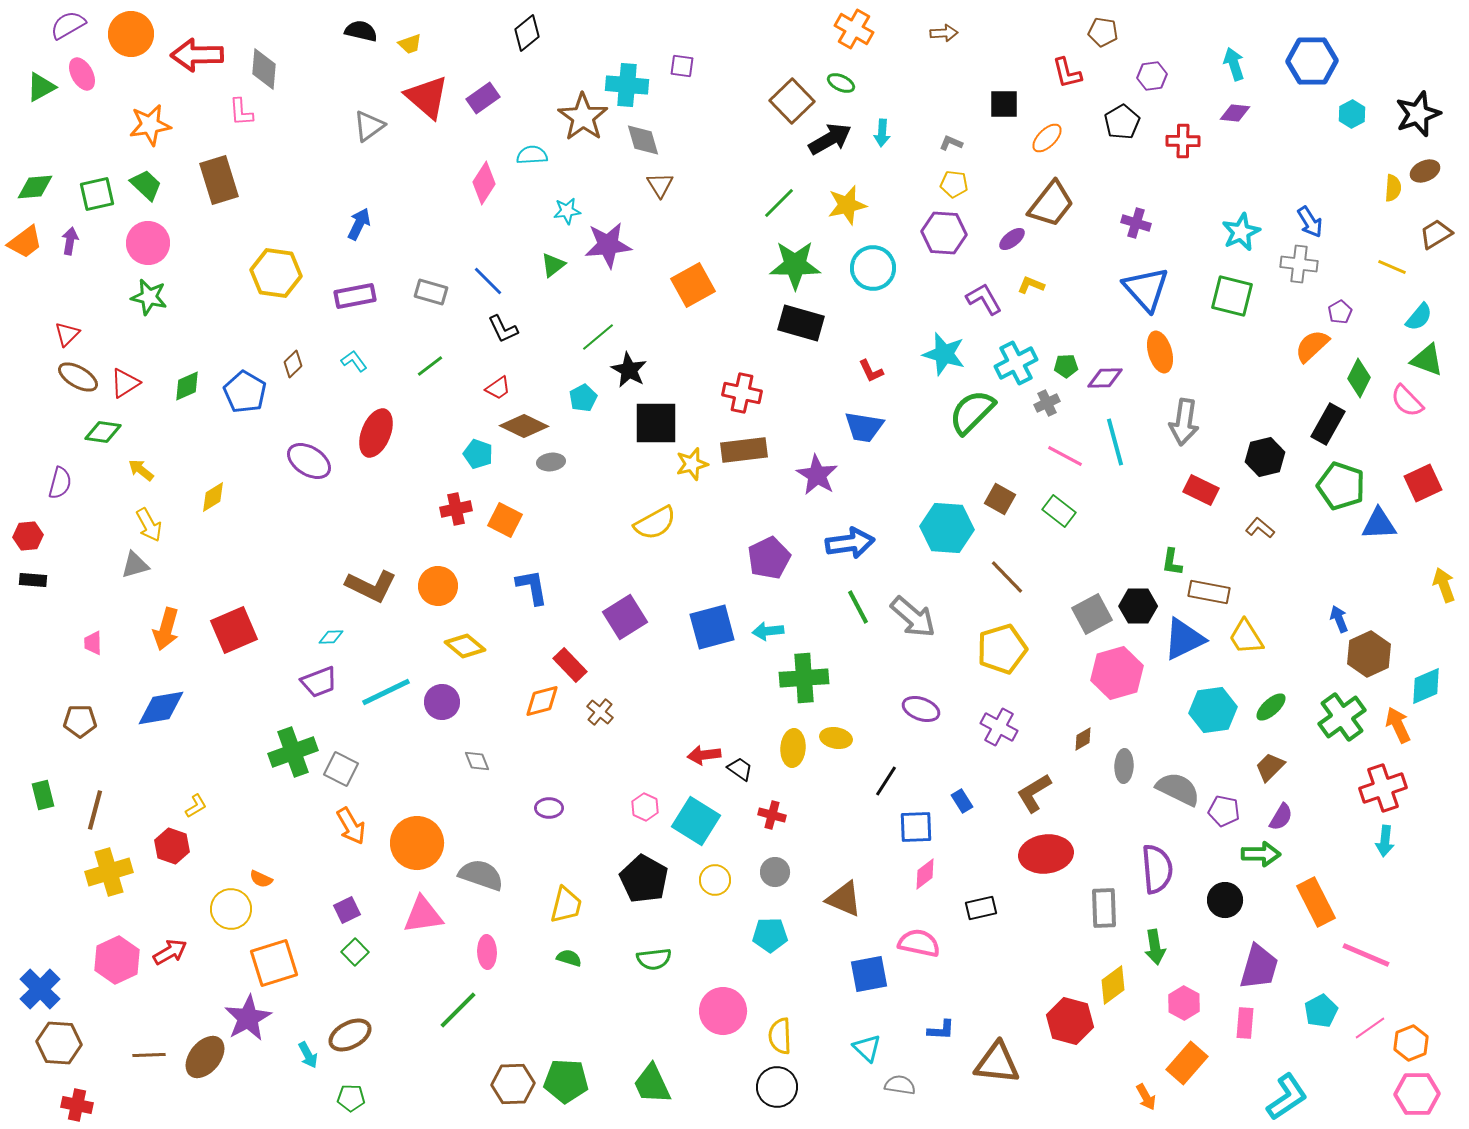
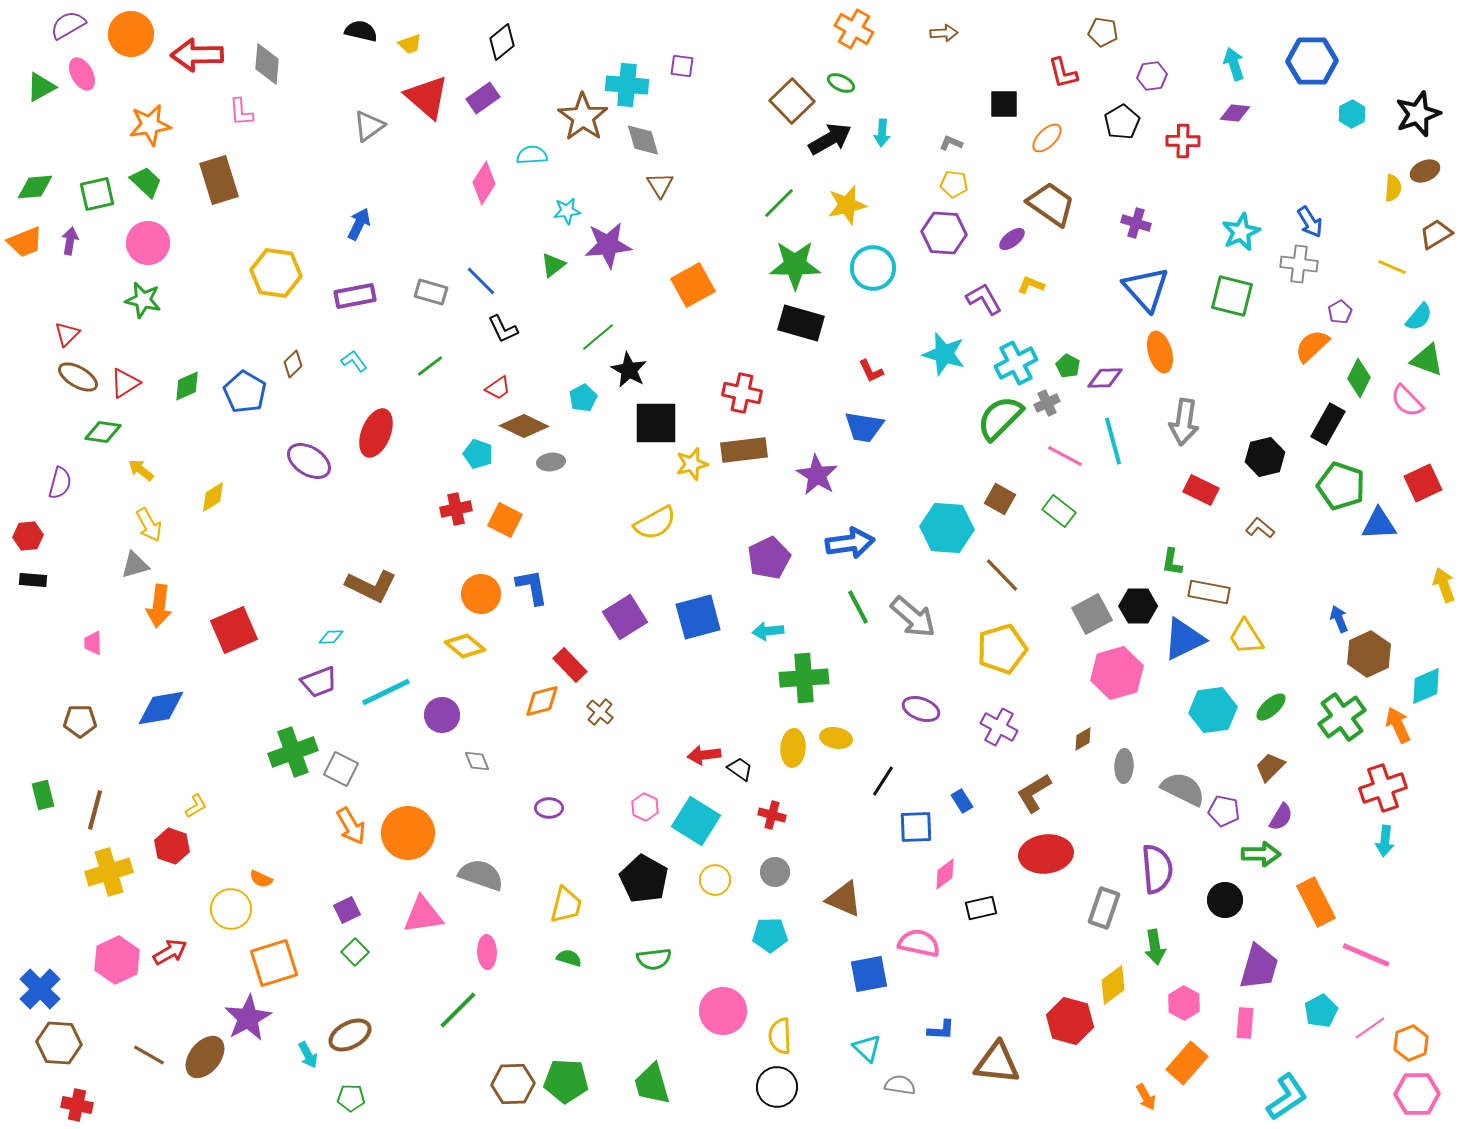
black diamond at (527, 33): moved 25 px left, 9 px down
gray diamond at (264, 69): moved 3 px right, 5 px up
red L-shape at (1067, 73): moved 4 px left
green trapezoid at (146, 185): moved 3 px up
brown trapezoid at (1051, 204): rotated 93 degrees counterclockwise
orange trapezoid at (25, 242): rotated 15 degrees clockwise
blue line at (488, 281): moved 7 px left
green star at (149, 297): moved 6 px left, 3 px down
green pentagon at (1066, 366): moved 2 px right; rotated 30 degrees clockwise
green semicircle at (972, 412): moved 28 px right, 6 px down
cyan line at (1115, 442): moved 2 px left, 1 px up
brown line at (1007, 577): moved 5 px left, 2 px up
orange circle at (438, 586): moved 43 px right, 8 px down
blue square at (712, 627): moved 14 px left, 10 px up
orange arrow at (166, 629): moved 7 px left, 23 px up; rotated 9 degrees counterclockwise
purple circle at (442, 702): moved 13 px down
black line at (886, 781): moved 3 px left
gray semicircle at (1178, 789): moved 5 px right
orange circle at (417, 843): moved 9 px left, 10 px up
pink diamond at (925, 874): moved 20 px right
gray rectangle at (1104, 908): rotated 21 degrees clockwise
brown line at (149, 1055): rotated 32 degrees clockwise
green trapezoid at (652, 1084): rotated 9 degrees clockwise
